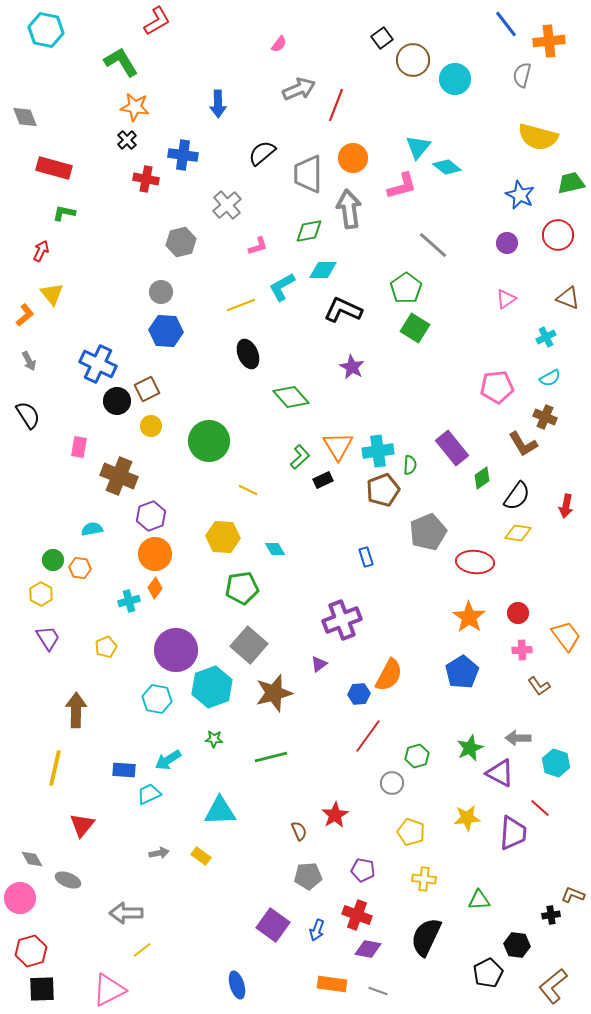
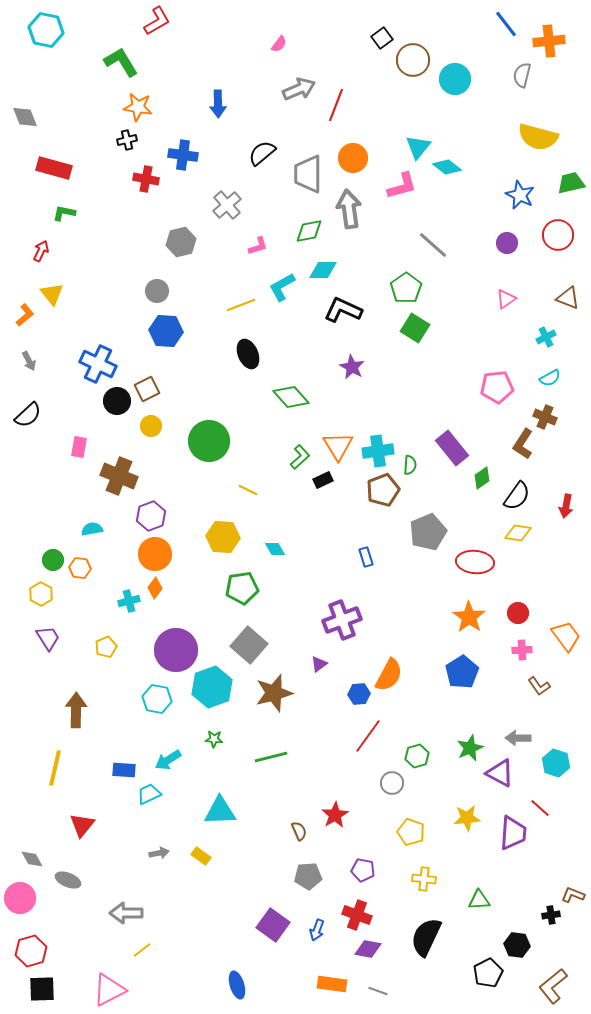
orange star at (135, 107): moved 3 px right
black cross at (127, 140): rotated 30 degrees clockwise
gray circle at (161, 292): moved 4 px left, 1 px up
black semicircle at (28, 415): rotated 80 degrees clockwise
brown L-shape at (523, 444): rotated 64 degrees clockwise
